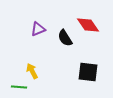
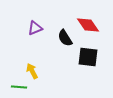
purple triangle: moved 3 px left, 1 px up
black square: moved 15 px up
